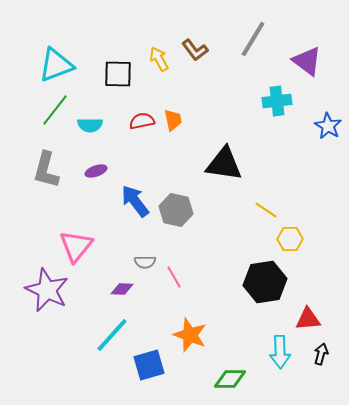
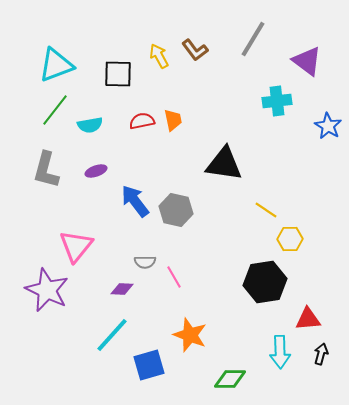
yellow arrow: moved 3 px up
cyan semicircle: rotated 10 degrees counterclockwise
